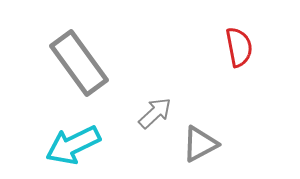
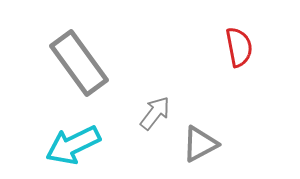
gray arrow: rotated 9 degrees counterclockwise
